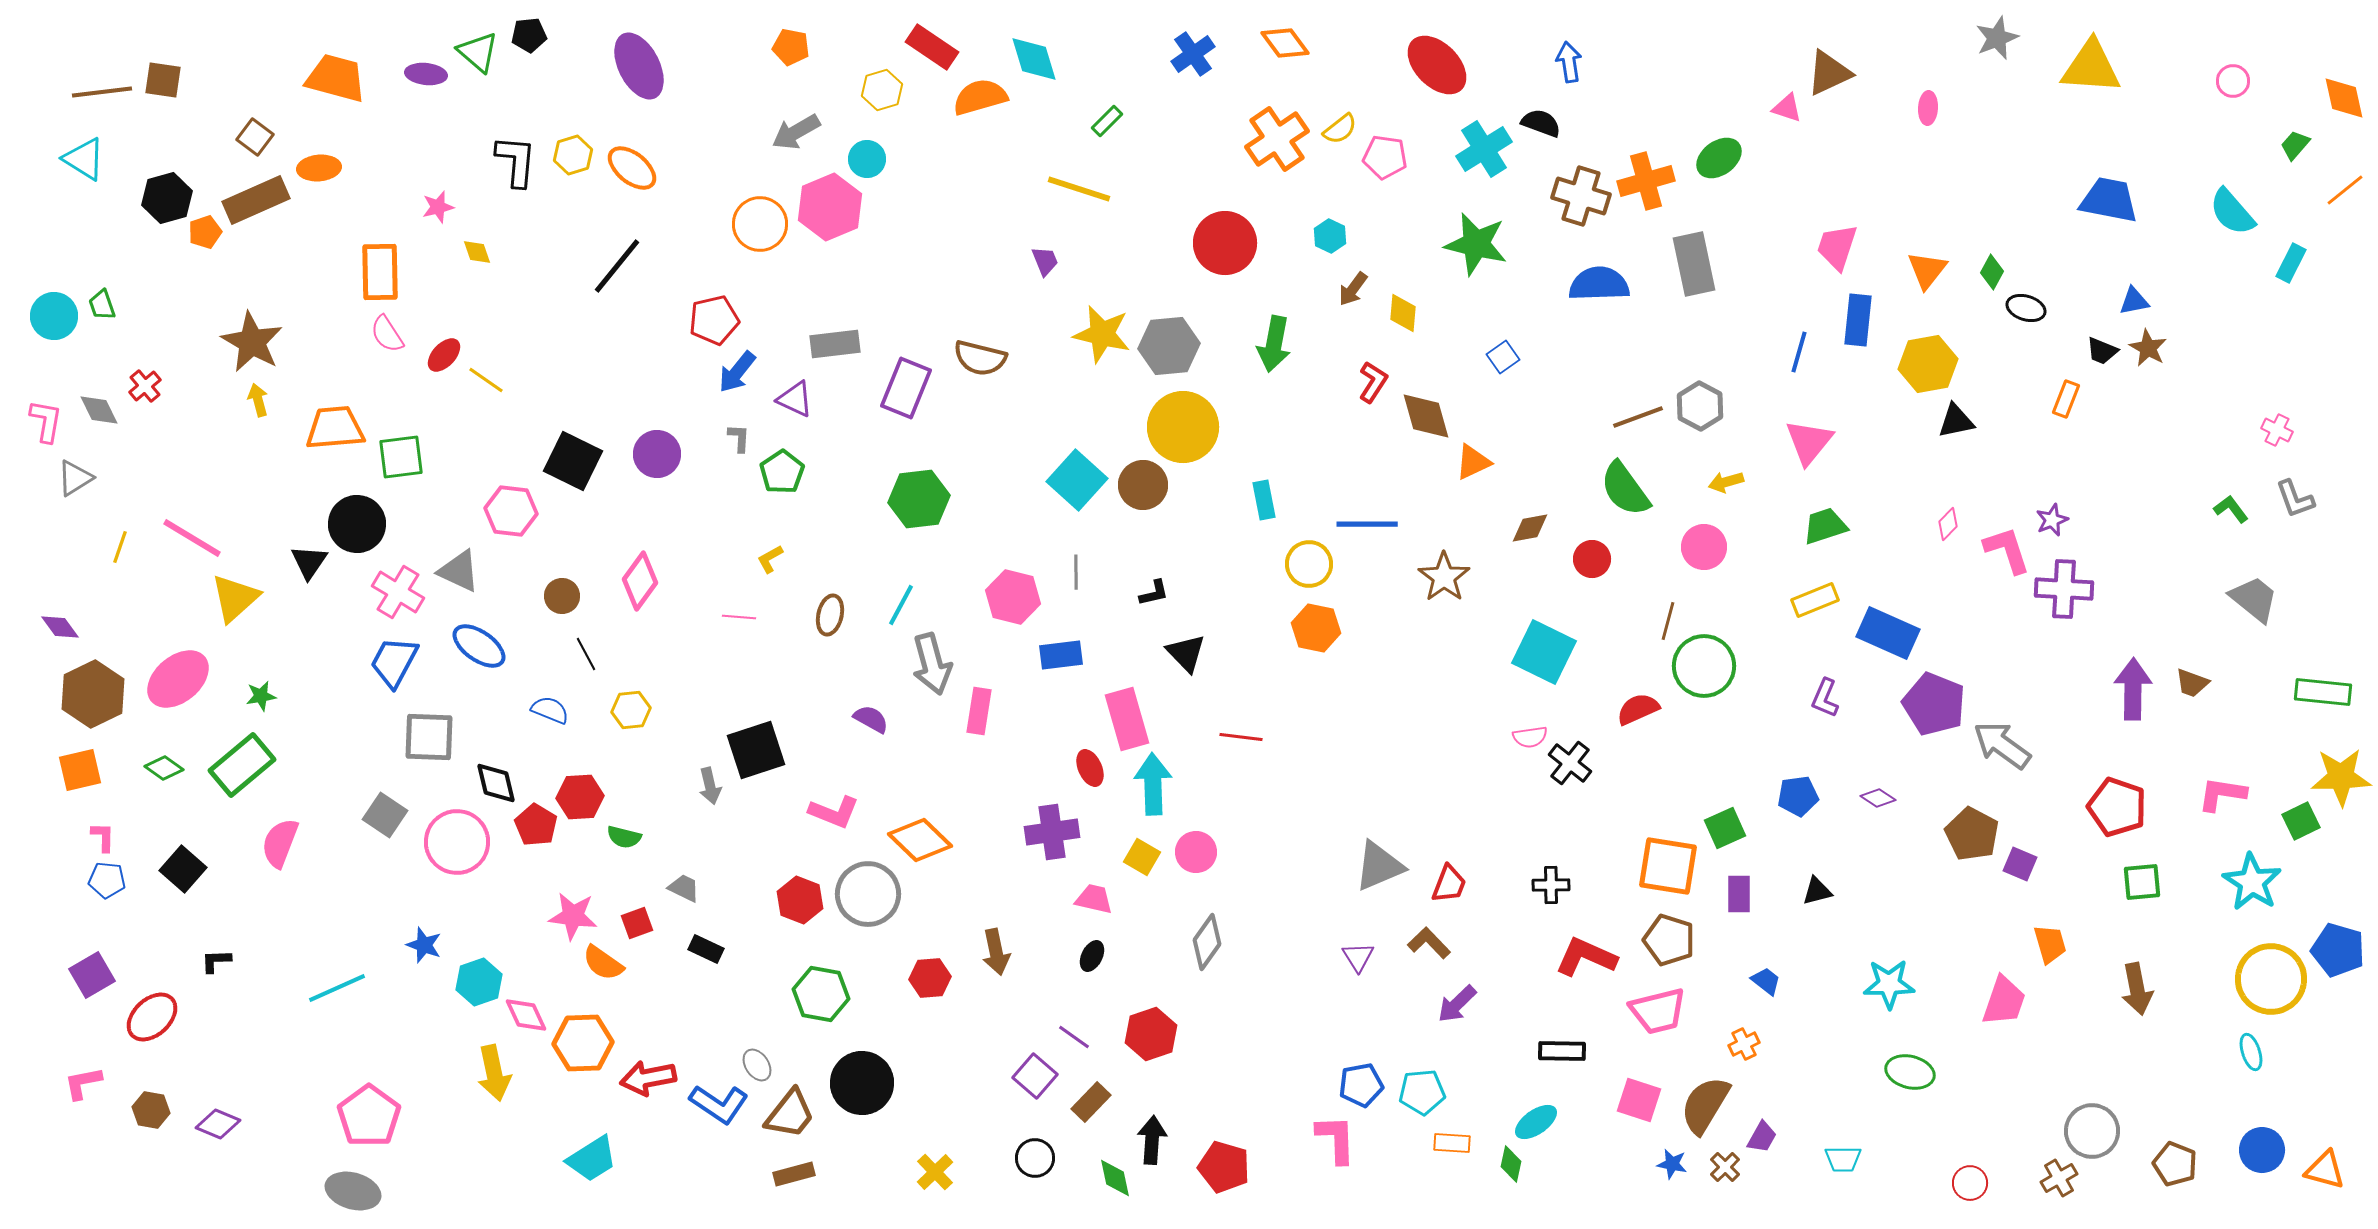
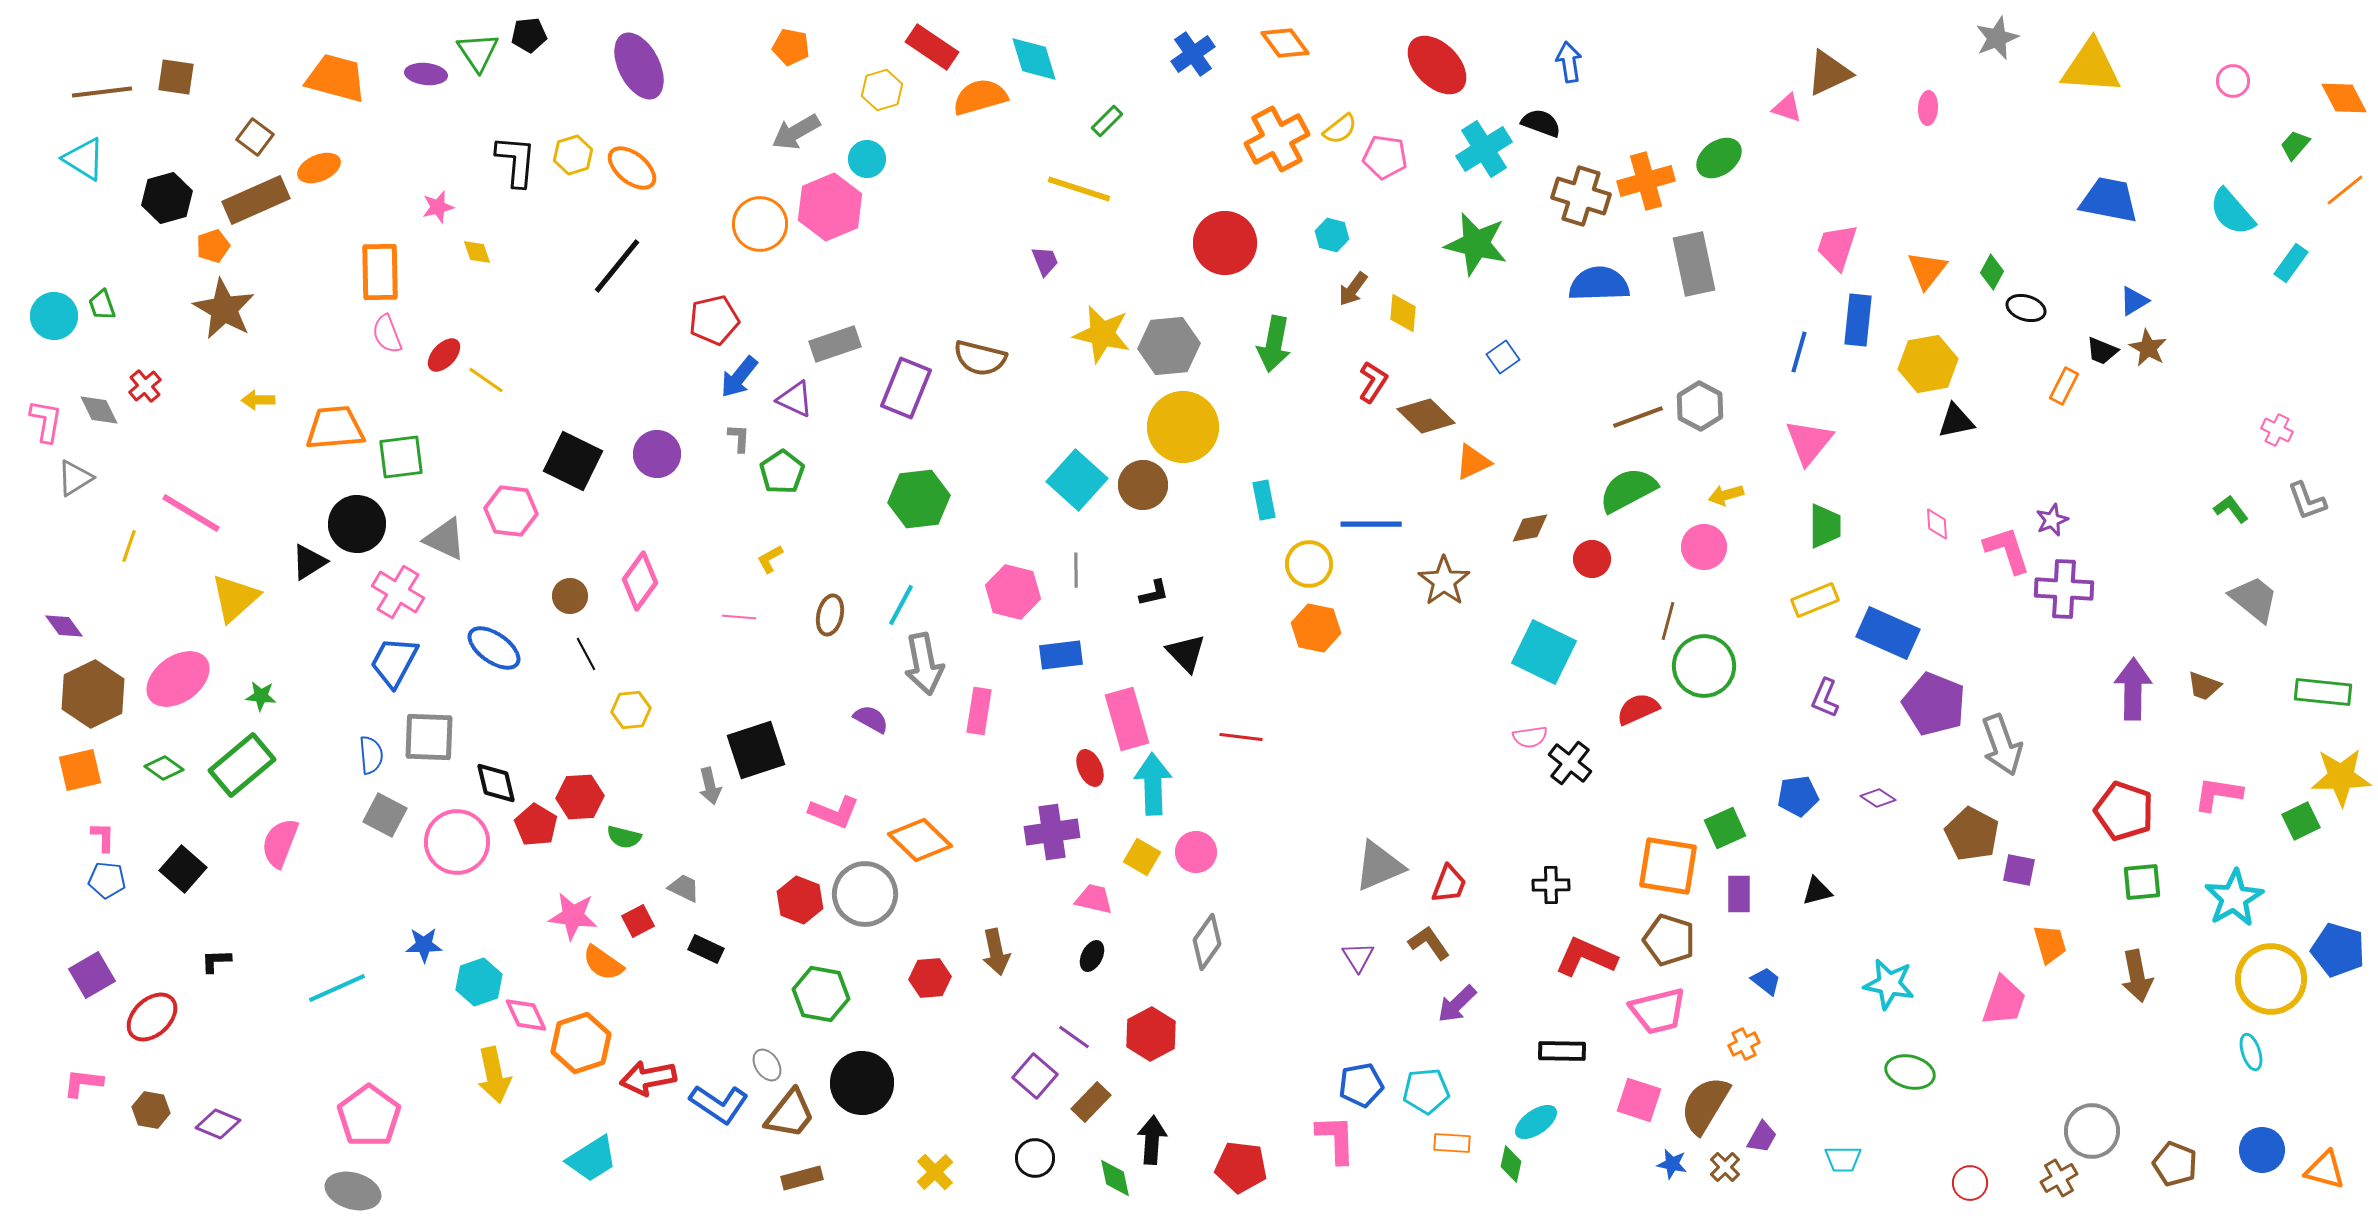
green triangle at (478, 52): rotated 15 degrees clockwise
brown square at (163, 80): moved 13 px right, 3 px up
orange diamond at (2344, 98): rotated 15 degrees counterclockwise
orange cross at (1277, 139): rotated 6 degrees clockwise
orange ellipse at (319, 168): rotated 18 degrees counterclockwise
orange pentagon at (205, 232): moved 8 px right, 14 px down
cyan hexagon at (1330, 236): moved 2 px right, 1 px up; rotated 12 degrees counterclockwise
cyan rectangle at (2291, 263): rotated 9 degrees clockwise
blue triangle at (2134, 301): rotated 20 degrees counterclockwise
pink semicircle at (387, 334): rotated 12 degrees clockwise
brown star at (252, 342): moved 28 px left, 33 px up
gray rectangle at (835, 344): rotated 12 degrees counterclockwise
blue arrow at (737, 372): moved 2 px right, 5 px down
orange rectangle at (2066, 399): moved 2 px left, 13 px up; rotated 6 degrees clockwise
yellow arrow at (258, 400): rotated 76 degrees counterclockwise
brown diamond at (1426, 416): rotated 30 degrees counterclockwise
yellow arrow at (1726, 482): moved 13 px down
green semicircle at (1625, 489): moved 3 px right, 1 px down; rotated 98 degrees clockwise
gray L-shape at (2295, 499): moved 12 px right, 2 px down
blue line at (1367, 524): moved 4 px right
pink diamond at (1948, 524): moved 11 px left; rotated 48 degrees counterclockwise
green trapezoid at (1825, 526): rotated 108 degrees clockwise
pink line at (192, 538): moved 1 px left, 25 px up
yellow line at (120, 547): moved 9 px right, 1 px up
black triangle at (309, 562): rotated 24 degrees clockwise
gray triangle at (459, 571): moved 14 px left, 32 px up
gray line at (1076, 572): moved 2 px up
brown star at (1444, 577): moved 4 px down
brown circle at (562, 596): moved 8 px right
pink hexagon at (1013, 597): moved 5 px up
purple diamond at (60, 627): moved 4 px right, 1 px up
blue ellipse at (479, 646): moved 15 px right, 2 px down
gray arrow at (932, 664): moved 8 px left; rotated 4 degrees clockwise
pink ellipse at (178, 679): rotated 4 degrees clockwise
brown trapezoid at (2192, 683): moved 12 px right, 3 px down
green star at (261, 696): rotated 16 degrees clockwise
blue semicircle at (550, 710): moved 179 px left, 45 px down; rotated 63 degrees clockwise
gray arrow at (2002, 745): rotated 146 degrees counterclockwise
pink L-shape at (2222, 794): moved 4 px left
red pentagon at (2117, 807): moved 7 px right, 4 px down
gray square at (385, 815): rotated 6 degrees counterclockwise
purple square at (2020, 864): moved 1 px left, 6 px down; rotated 12 degrees counterclockwise
cyan star at (2252, 882): moved 18 px left, 16 px down; rotated 10 degrees clockwise
gray circle at (868, 894): moved 3 px left
red square at (637, 923): moved 1 px right, 2 px up; rotated 8 degrees counterclockwise
brown L-shape at (1429, 943): rotated 9 degrees clockwise
blue star at (424, 945): rotated 21 degrees counterclockwise
cyan star at (1889, 984): rotated 12 degrees clockwise
brown arrow at (2137, 989): moved 13 px up
red hexagon at (1151, 1034): rotated 9 degrees counterclockwise
orange hexagon at (583, 1043): moved 2 px left; rotated 16 degrees counterclockwise
gray ellipse at (757, 1065): moved 10 px right
yellow arrow at (494, 1073): moved 2 px down
pink L-shape at (83, 1083): rotated 18 degrees clockwise
cyan pentagon at (1422, 1092): moved 4 px right, 1 px up
red pentagon at (1224, 1167): moved 17 px right; rotated 9 degrees counterclockwise
brown rectangle at (794, 1174): moved 8 px right, 4 px down
